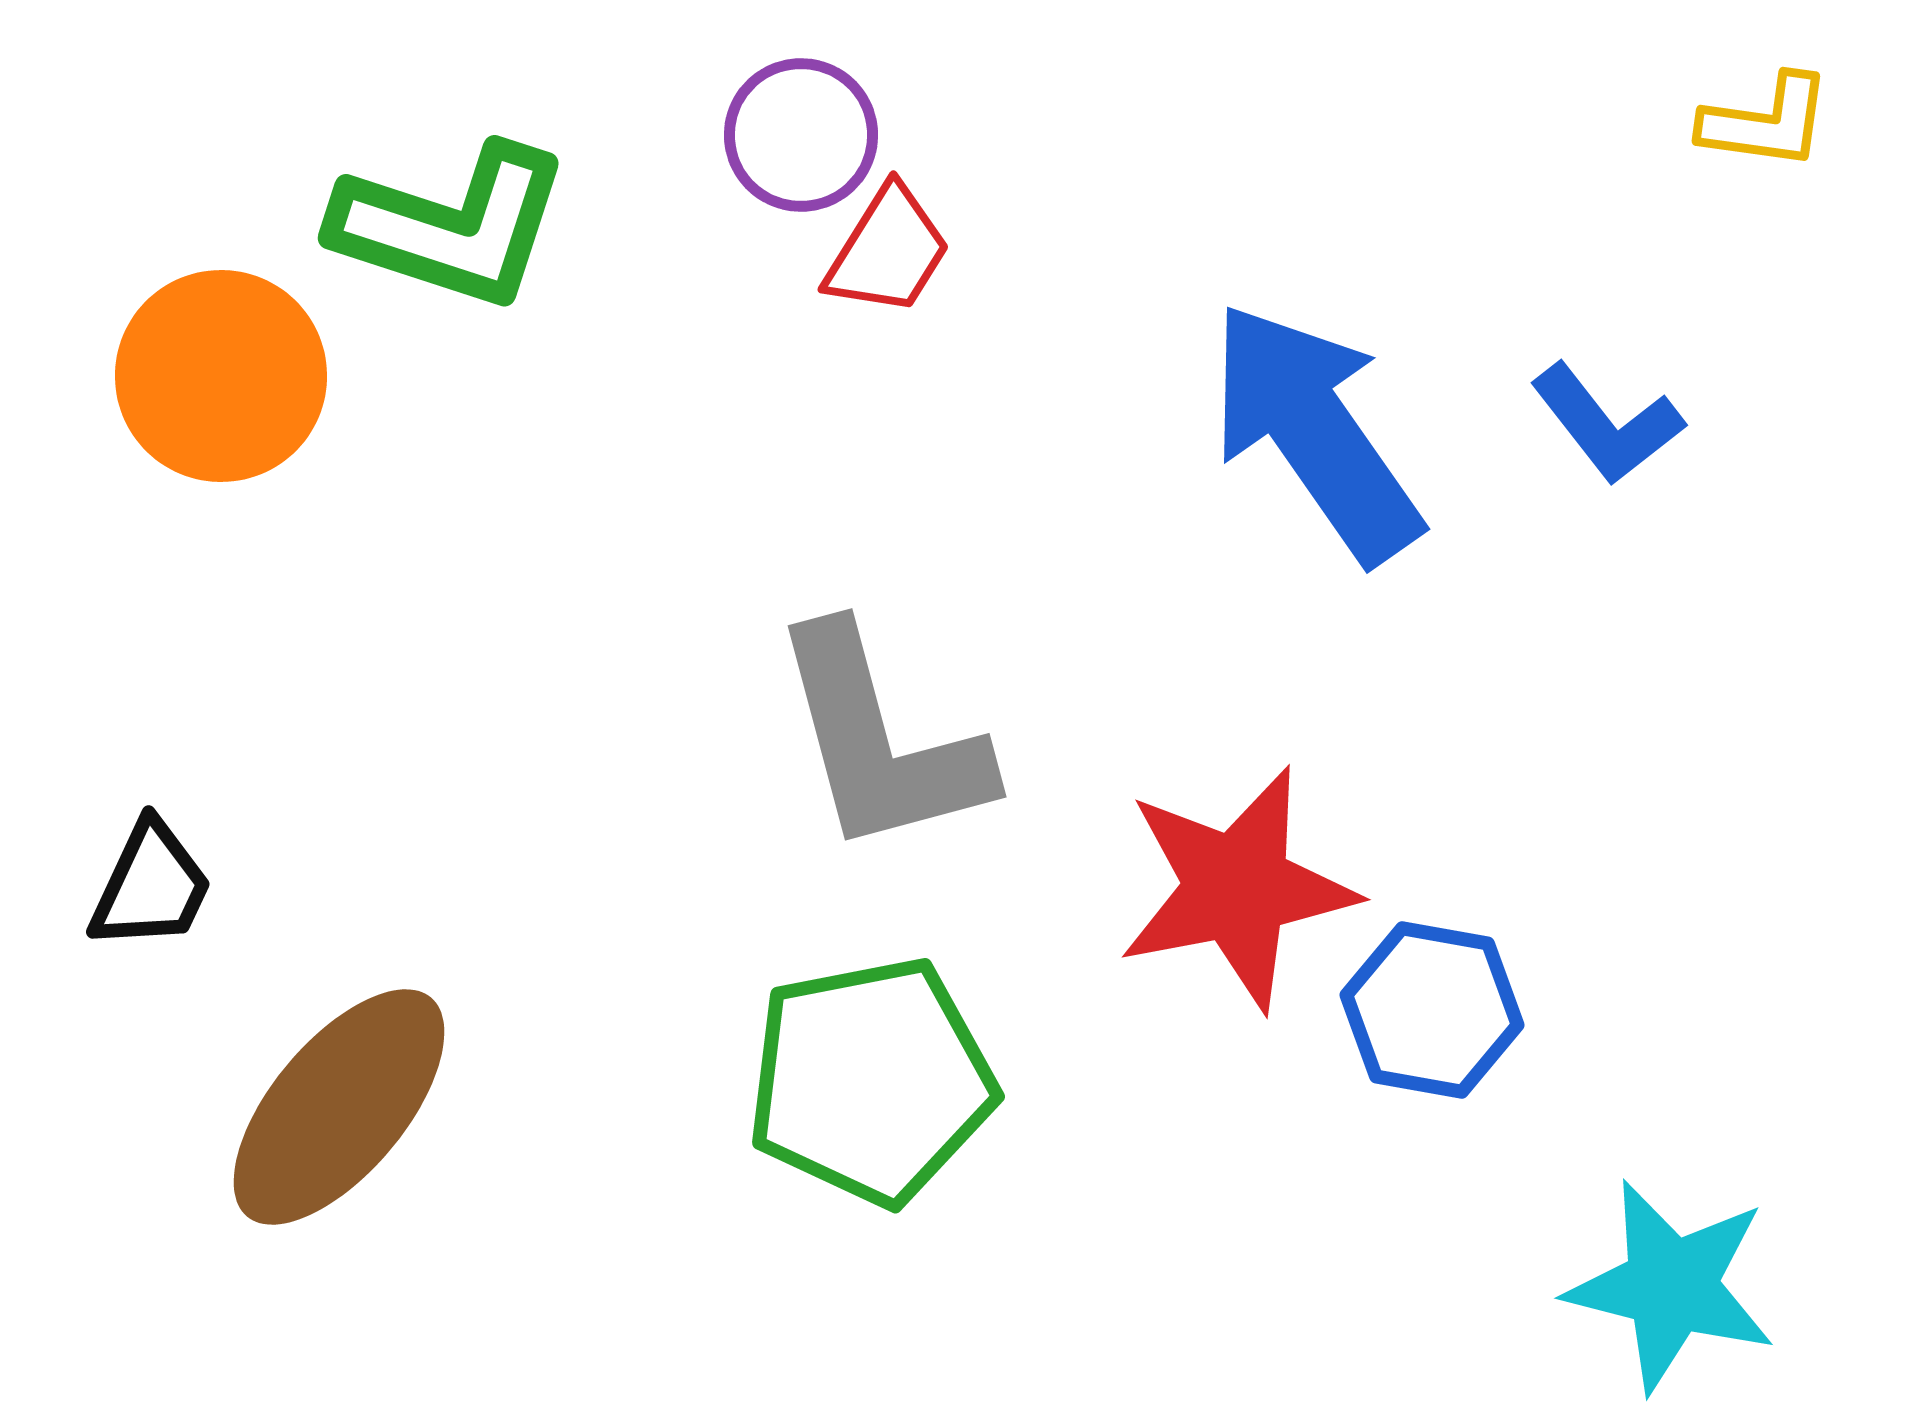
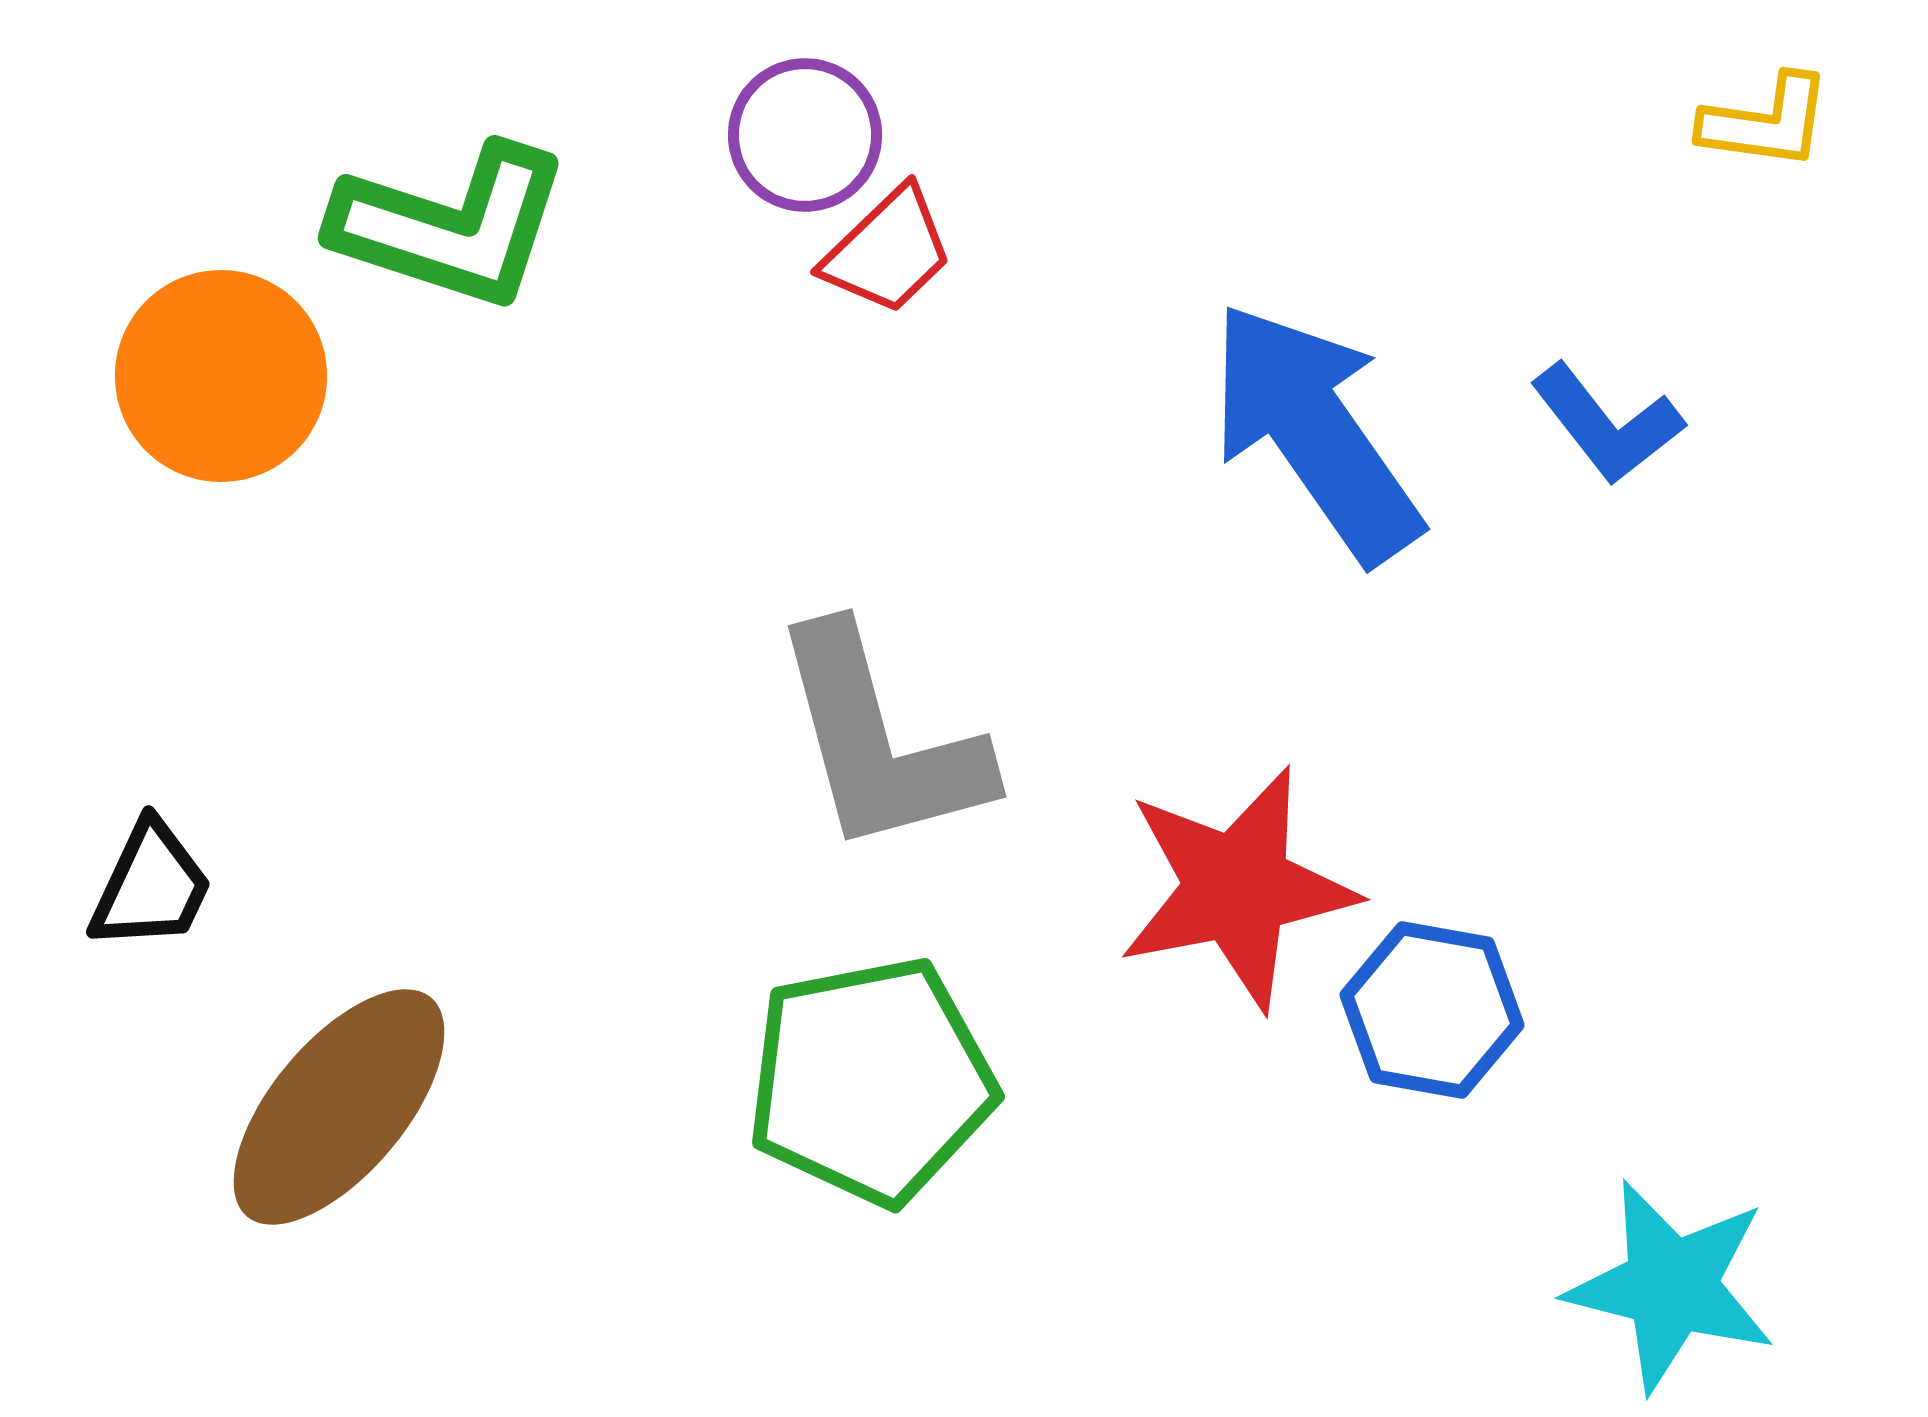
purple circle: moved 4 px right
red trapezoid: rotated 14 degrees clockwise
